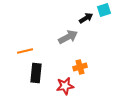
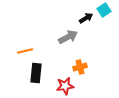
cyan square: rotated 16 degrees counterclockwise
